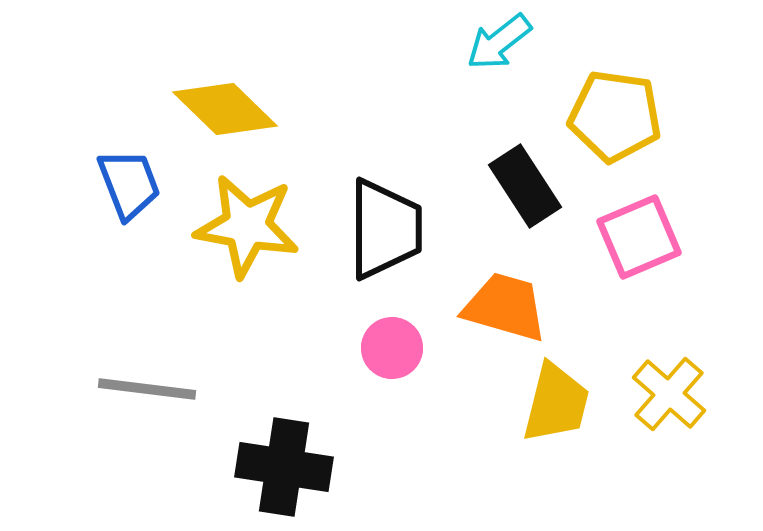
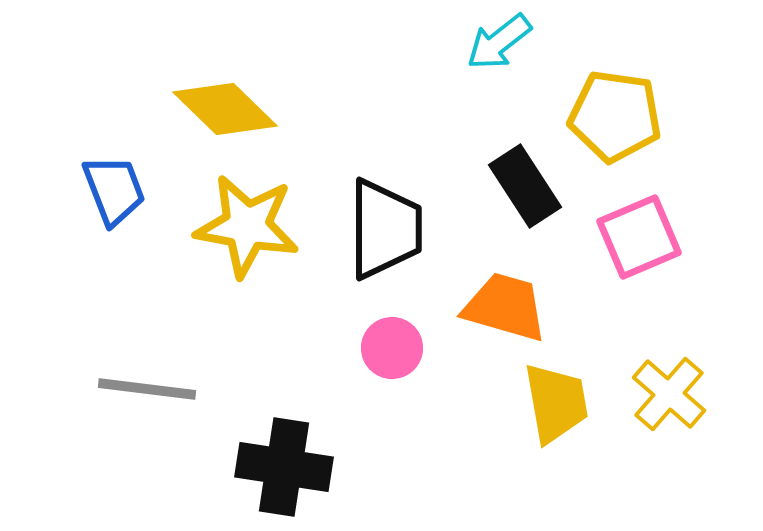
blue trapezoid: moved 15 px left, 6 px down
yellow trapezoid: rotated 24 degrees counterclockwise
